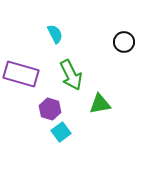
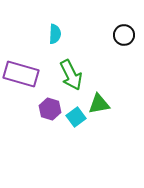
cyan semicircle: rotated 30 degrees clockwise
black circle: moved 7 px up
green triangle: moved 1 px left
cyan square: moved 15 px right, 15 px up
